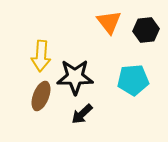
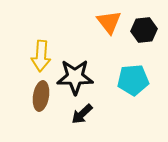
black hexagon: moved 2 px left
brown ellipse: rotated 12 degrees counterclockwise
